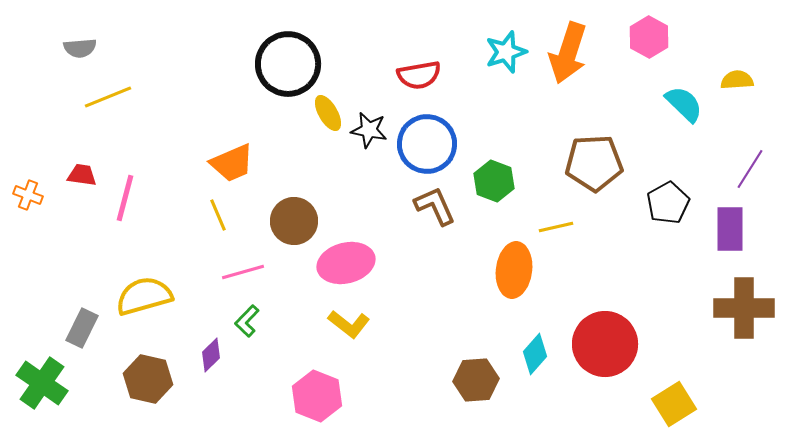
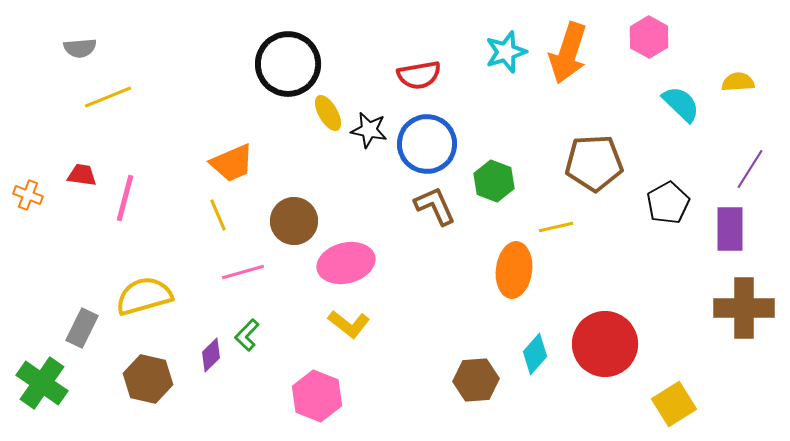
yellow semicircle at (737, 80): moved 1 px right, 2 px down
cyan semicircle at (684, 104): moved 3 px left
green L-shape at (247, 321): moved 14 px down
